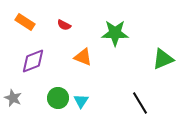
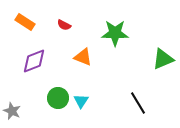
purple diamond: moved 1 px right
gray star: moved 1 px left, 13 px down
black line: moved 2 px left
